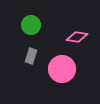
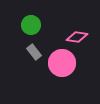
gray rectangle: moved 3 px right, 4 px up; rotated 56 degrees counterclockwise
pink circle: moved 6 px up
